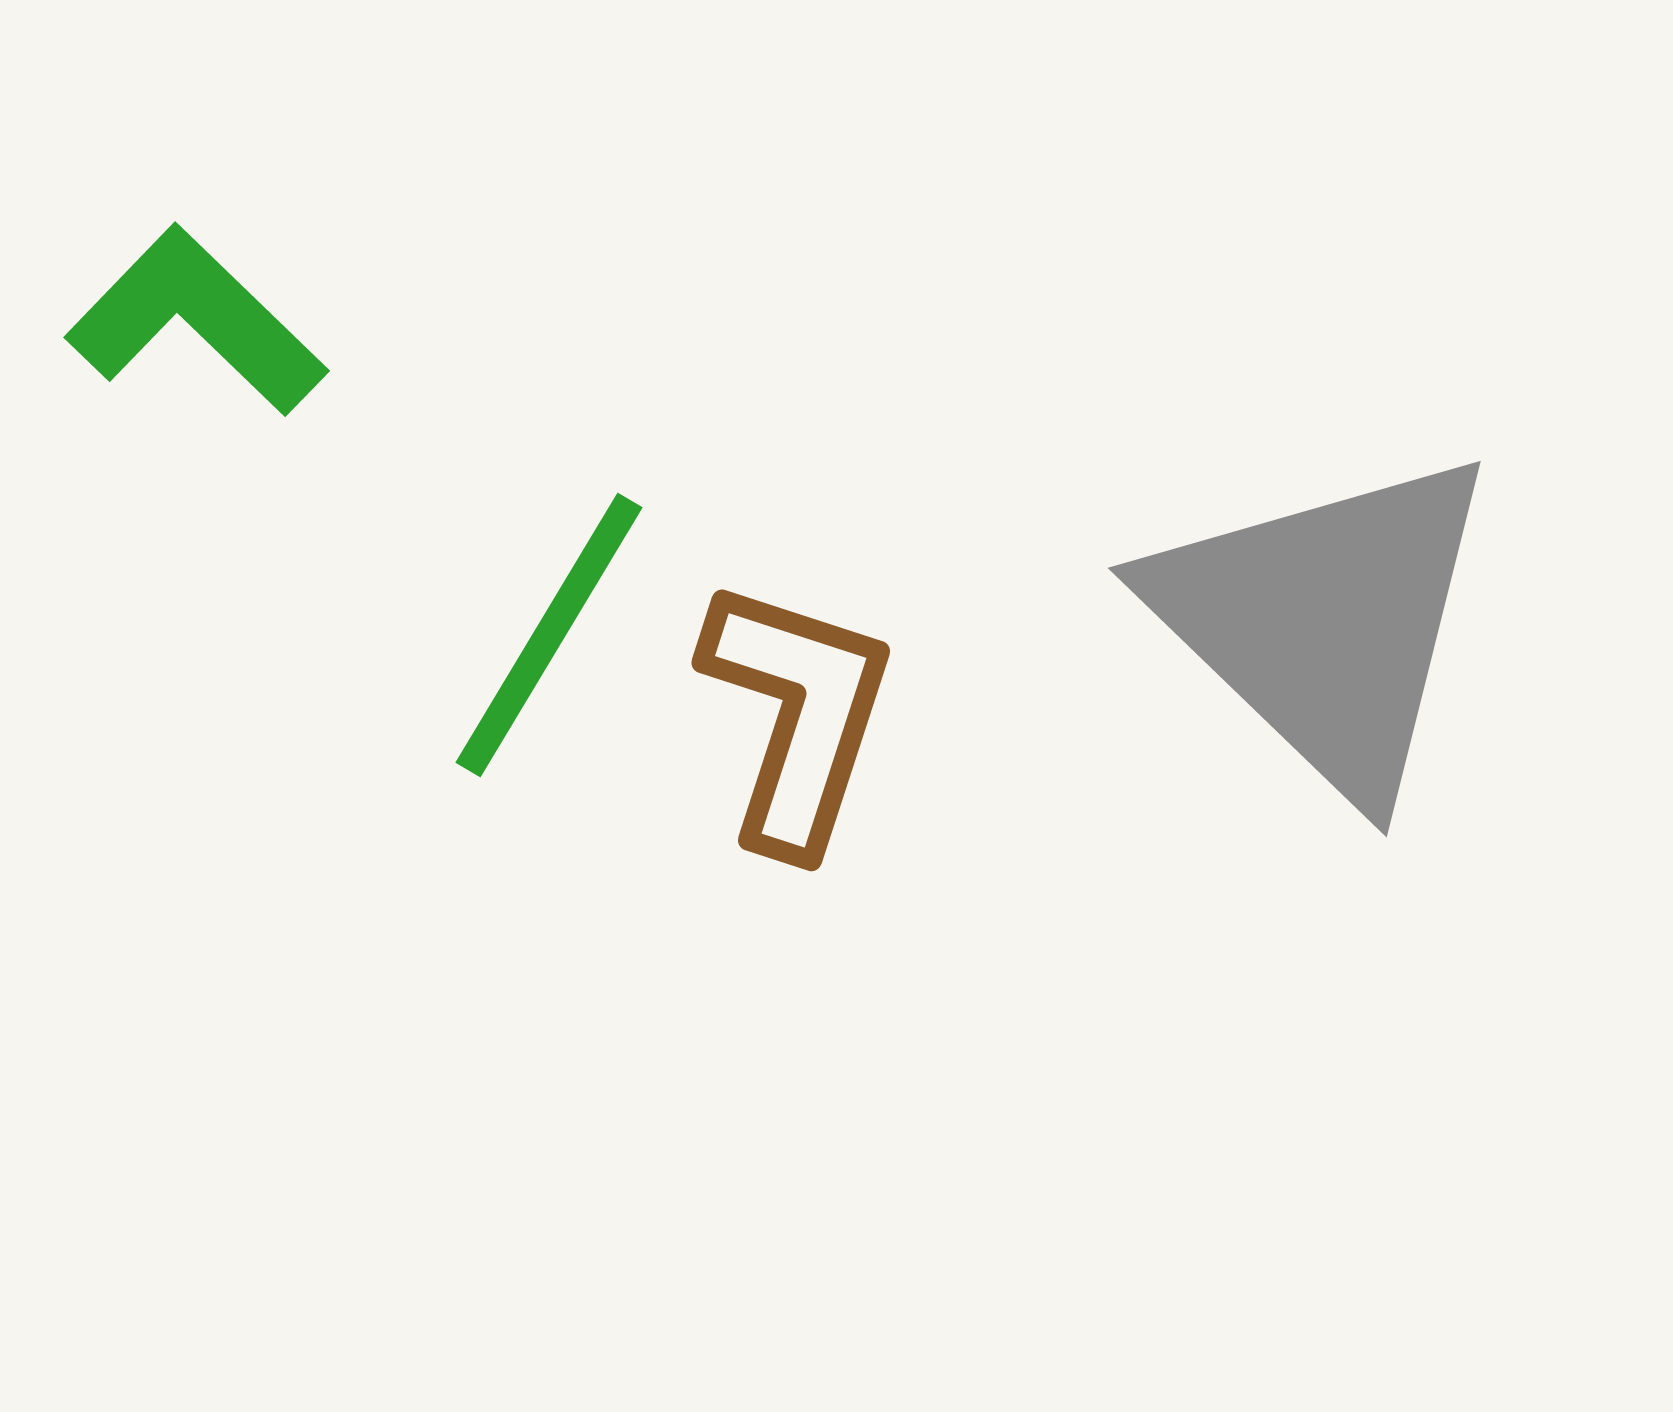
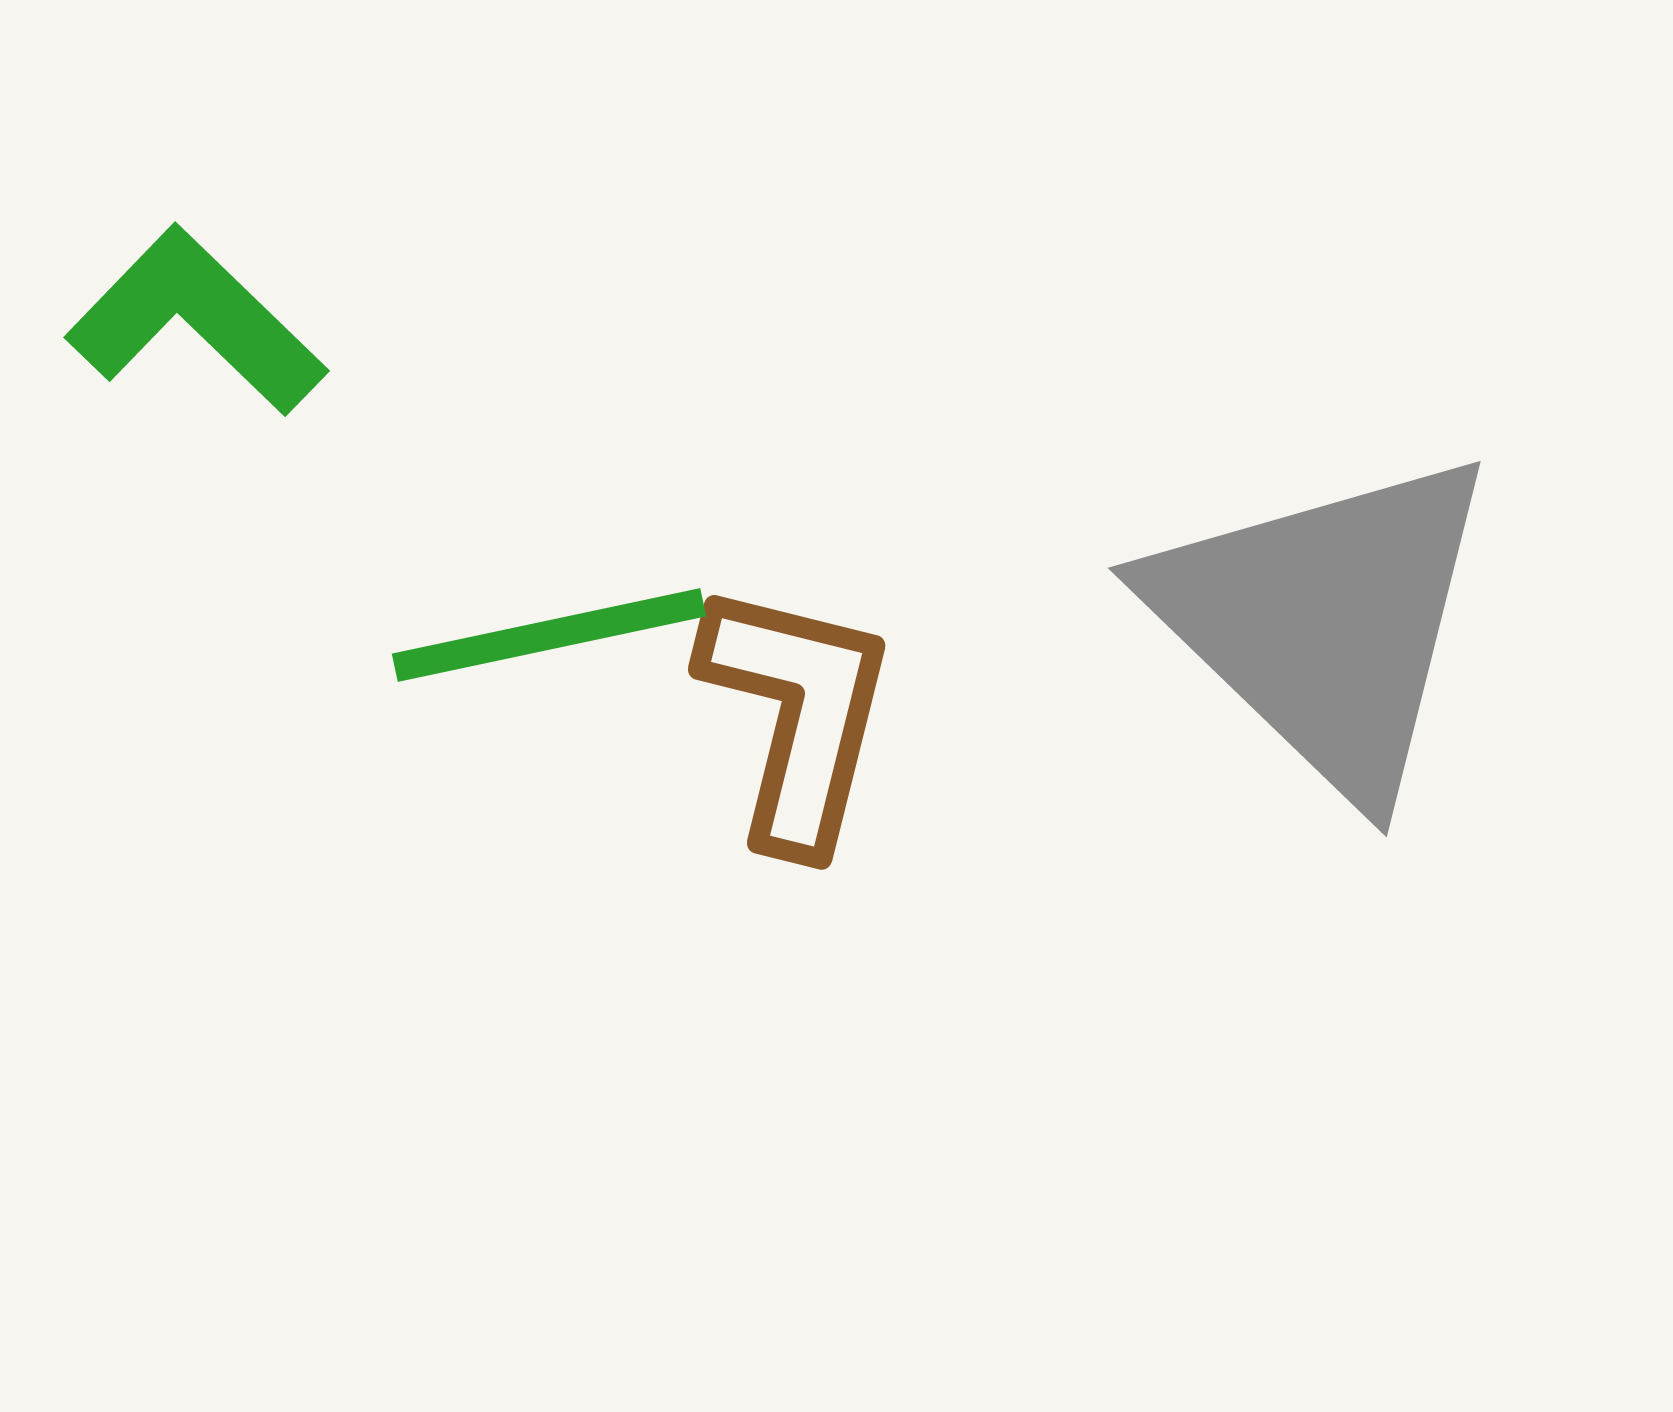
green line: rotated 47 degrees clockwise
brown L-shape: rotated 4 degrees counterclockwise
